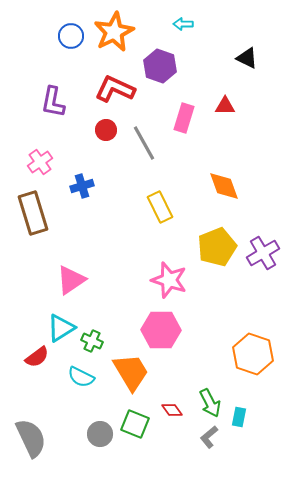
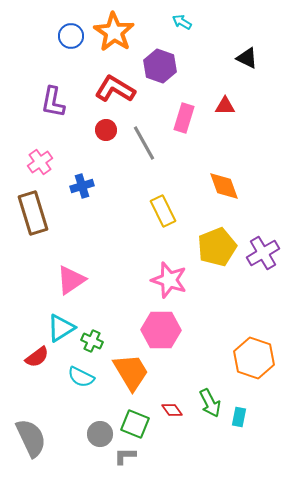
cyan arrow: moved 1 px left, 2 px up; rotated 30 degrees clockwise
orange star: rotated 12 degrees counterclockwise
red L-shape: rotated 6 degrees clockwise
yellow rectangle: moved 3 px right, 4 px down
orange hexagon: moved 1 px right, 4 px down
gray L-shape: moved 84 px left, 19 px down; rotated 40 degrees clockwise
